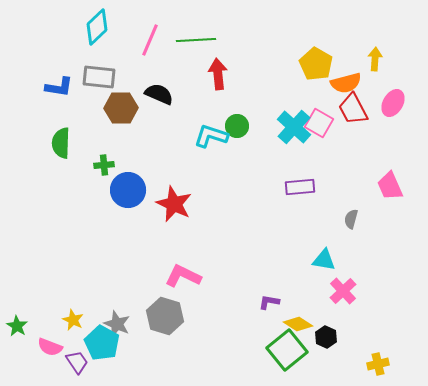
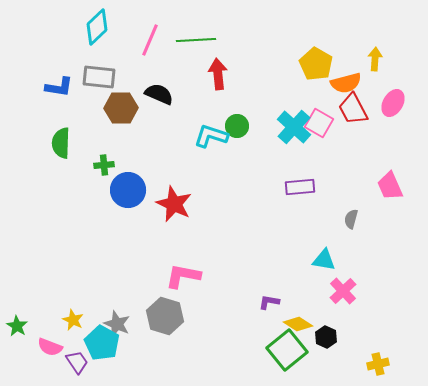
pink L-shape: rotated 15 degrees counterclockwise
